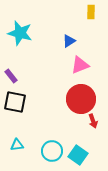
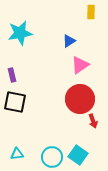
cyan star: rotated 25 degrees counterclockwise
pink triangle: rotated 12 degrees counterclockwise
purple rectangle: moved 1 px right, 1 px up; rotated 24 degrees clockwise
red circle: moved 1 px left
cyan triangle: moved 9 px down
cyan circle: moved 6 px down
